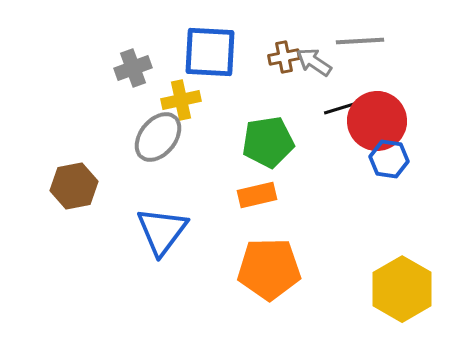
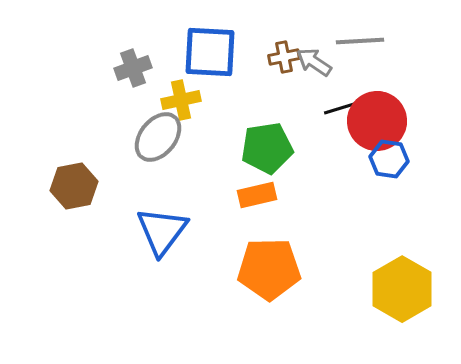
green pentagon: moved 1 px left, 6 px down
